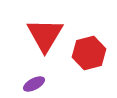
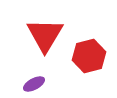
red hexagon: moved 3 px down
